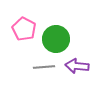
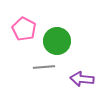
green circle: moved 1 px right, 2 px down
purple arrow: moved 5 px right, 13 px down
